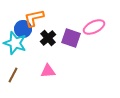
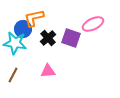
pink ellipse: moved 1 px left, 3 px up
cyan star: rotated 10 degrees counterclockwise
